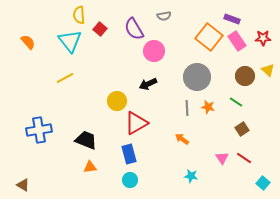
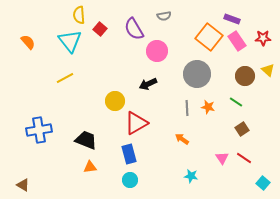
pink circle: moved 3 px right
gray circle: moved 3 px up
yellow circle: moved 2 px left
